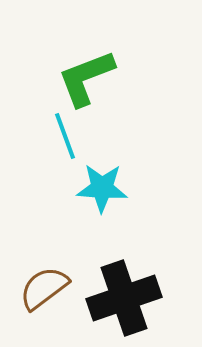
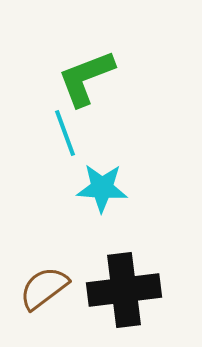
cyan line: moved 3 px up
black cross: moved 8 px up; rotated 12 degrees clockwise
